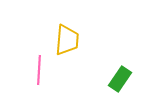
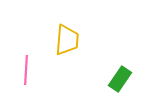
pink line: moved 13 px left
